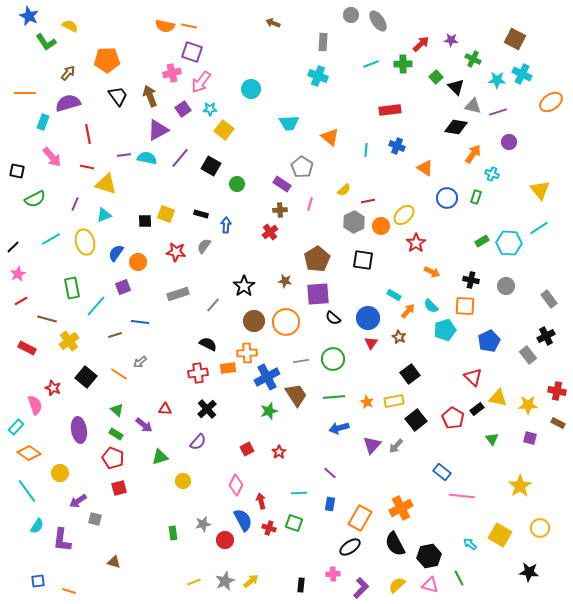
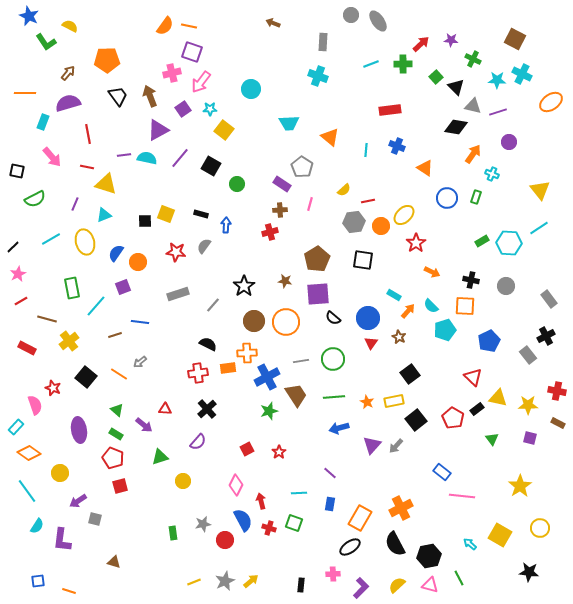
orange semicircle at (165, 26): rotated 66 degrees counterclockwise
gray hexagon at (354, 222): rotated 20 degrees clockwise
red cross at (270, 232): rotated 21 degrees clockwise
red square at (119, 488): moved 1 px right, 2 px up
